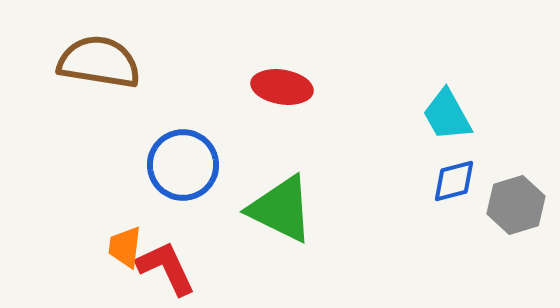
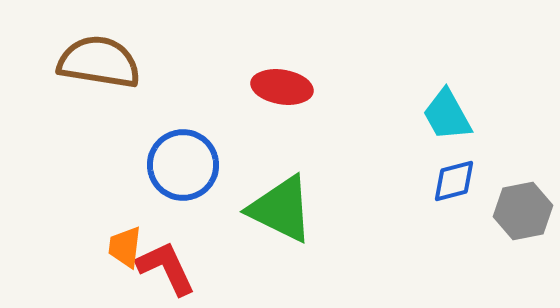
gray hexagon: moved 7 px right, 6 px down; rotated 6 degrees clockwise
